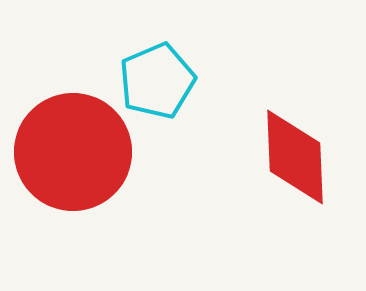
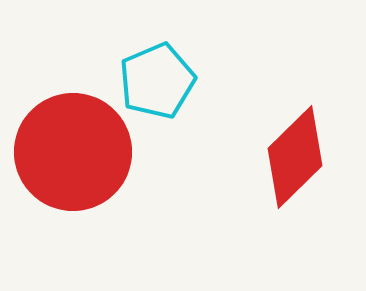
red diamond: rotated 48 degrees clockwise
